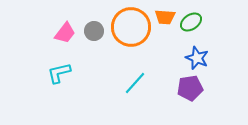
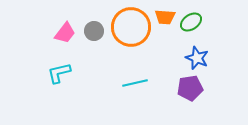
cyan line: rotated 35 degrees clockwise
